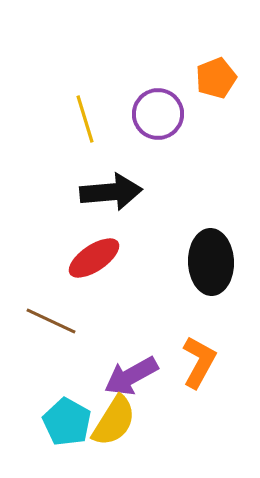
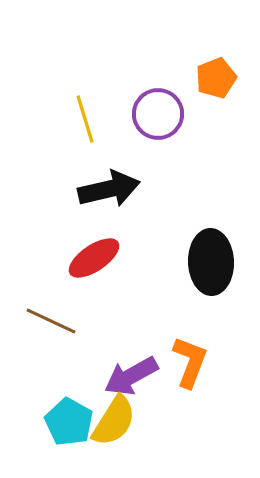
black arrow: moved 2 px left, 3 px up; rotated 8 degrees counterclockwise
orange L-shape: moved 9 px left; rotated 8 degrees counterclockwise
cyan pentagon: moved 2 px right
